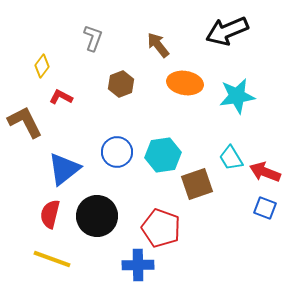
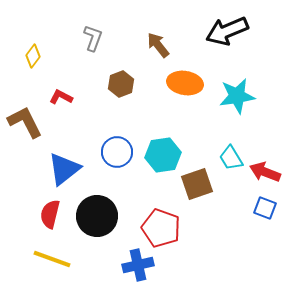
yellow diamond: moved 9 px left, 10 px up
blue cross: rotated 12 degrees counterclockwise
